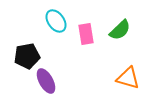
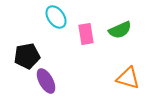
cyan ellipse: moved 4 px up
green semicircle: rotated 20 degrees clockwise
